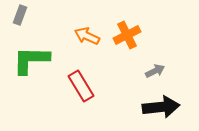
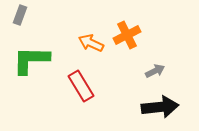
orange arrow: moved 4 px right, 7 px down
black arrow: moved 1 px left
